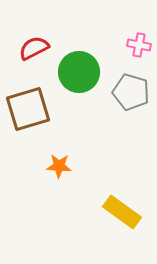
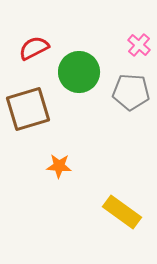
pink cross: rotated 30 degrees clockwise
gray pentagon: rotated 12 degrees counterclockwise
